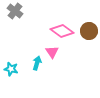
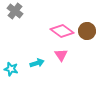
brown circle: moved 2 px left
pink triangle: moved 9 px right, 3 px down
cyan arrow: rotated 56 degrees clockwise
